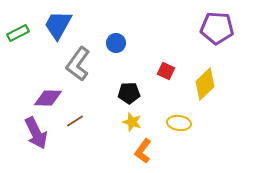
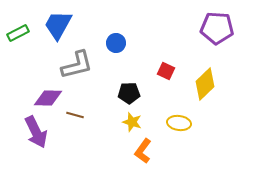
gray L-shape: moved 1 px left, 1 px down; rotated 140 degrees counterclockwise
brown line: moved 6 px up; rotated 48 degrees clockwise
purple arrow: moved 1 px up
